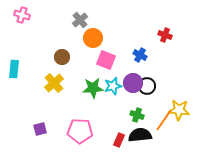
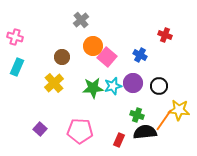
pink cross: moved 7 px left, 22 px down
gray cross: moved 1 px right
orange circle: moved 8 px down
pink square: moved 1 px right, 3 px up; rotated 18 degrees clockwise
cyan rectangle: moved 3 px right, 2 px up; rotated 18 degrees clockwise
black circle: moved 12 px right
purple square: rotated 32 degrees counterclockwise
black semicircle: moved 5 px right, 3 px up
